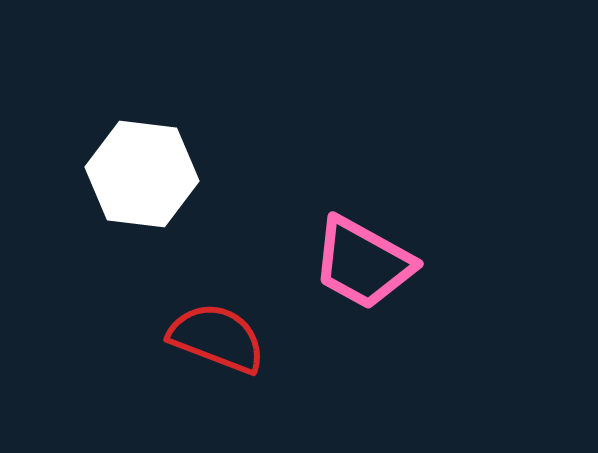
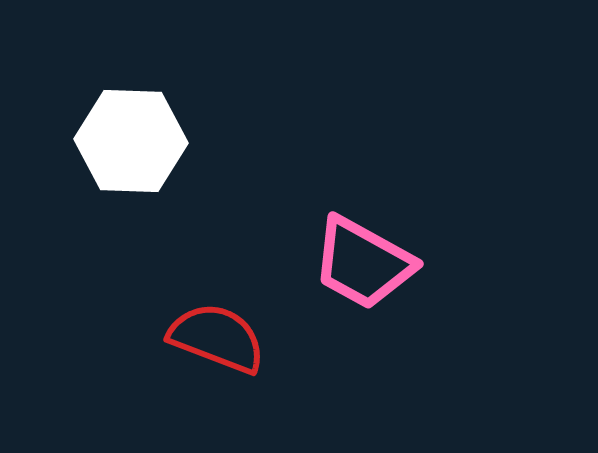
white hexagon: moved 11 px left, 33 px up; rotated 5 degrees counterclockwise
